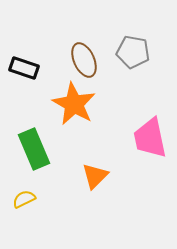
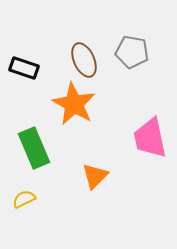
gray pentagon: moved 1 px left
green rectangle: moved 1 px up
